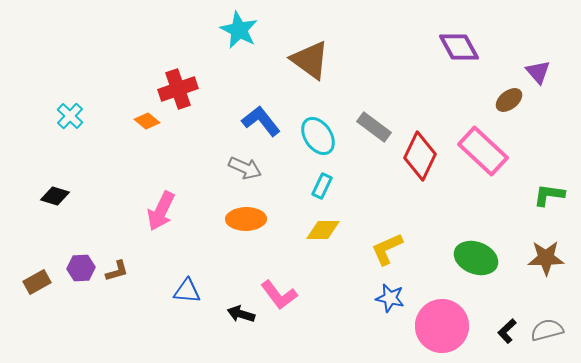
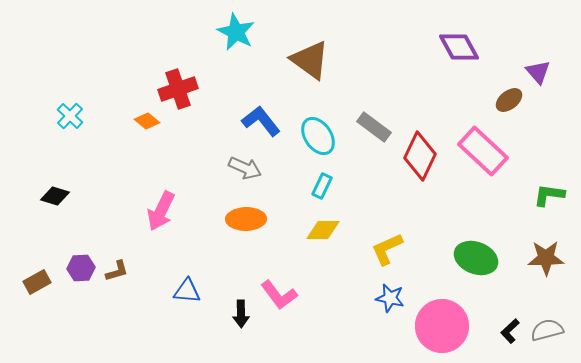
cyan star: moved 3 px left, 2 px down
black arrow: rotated 108 degrees counterclockwise
black L-shape: moved 3 px right
